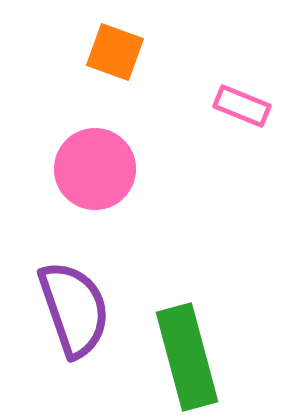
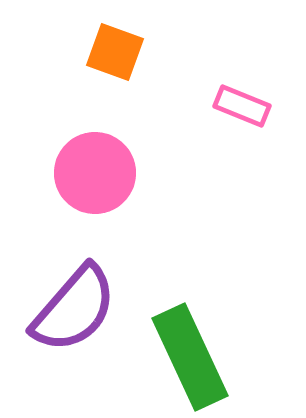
pink circle: moved 4 px down
purple semicircle: rotated 60 degrees clockwise
green rectangle: moved 3 px right; rotated 10 degrees counterclockwise
